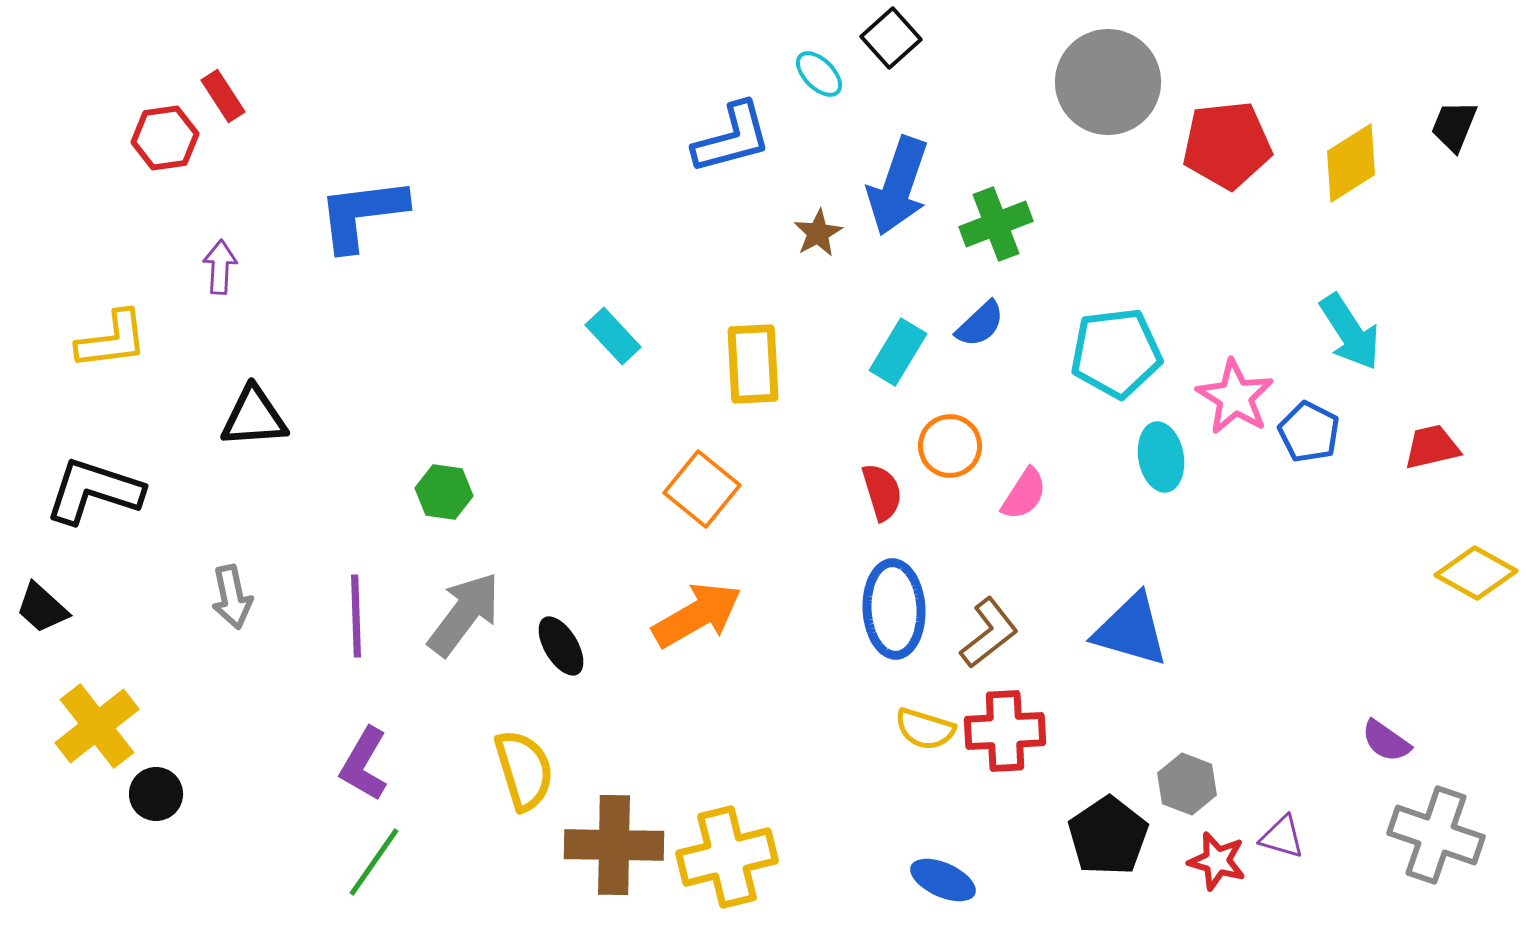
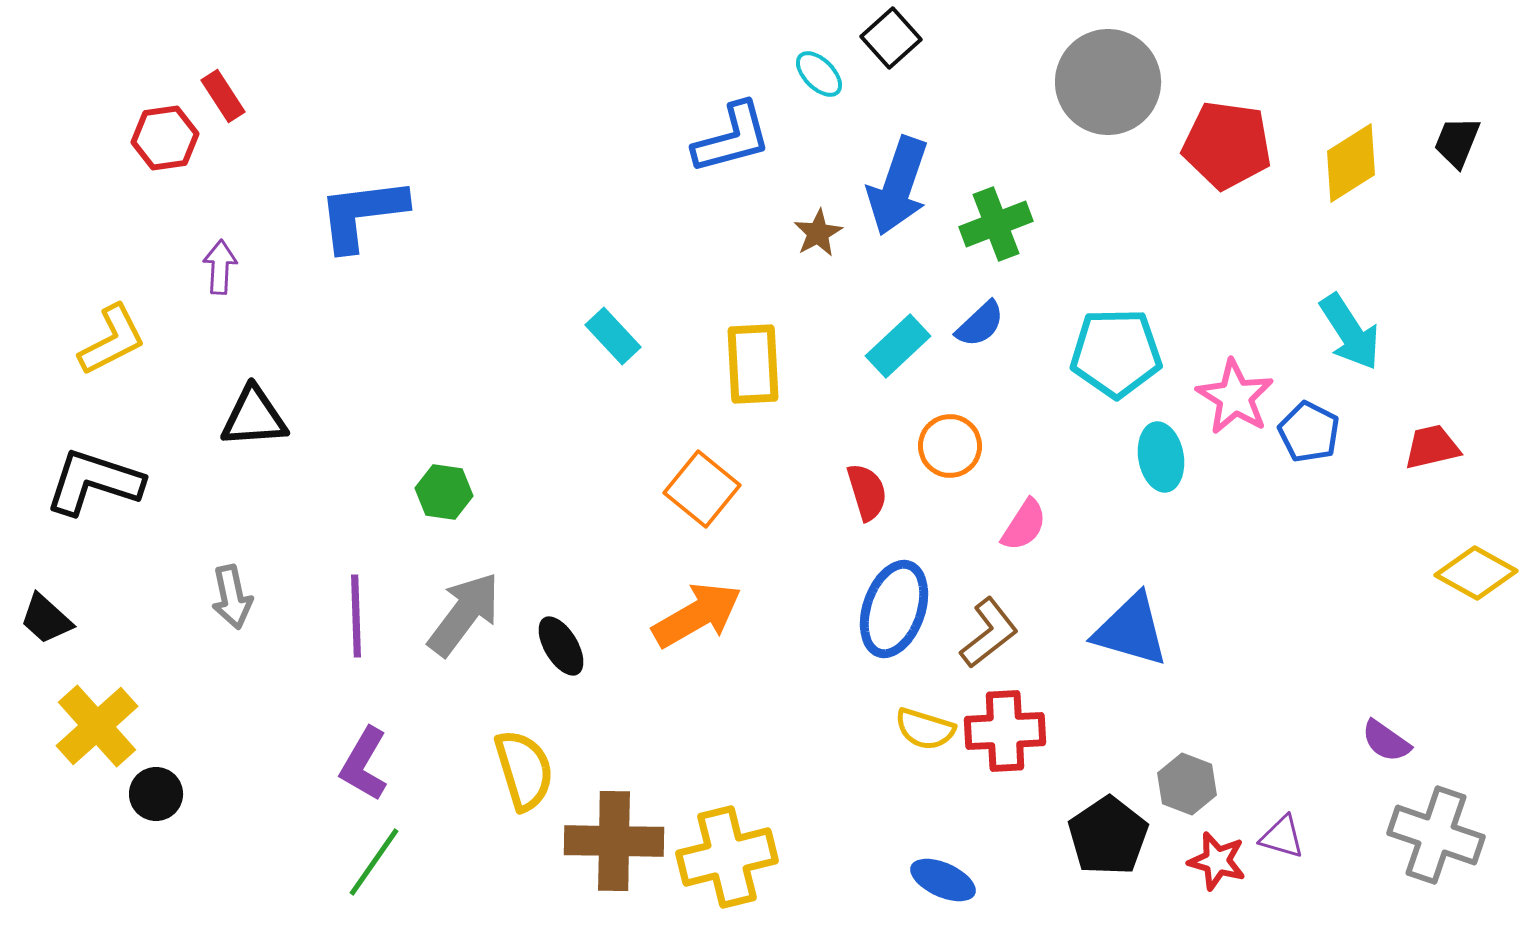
black trapezoid at (1454, 126): moved 3 px right, 16 px down
red pentagon at (1227, 145): rotated 14 degrees clockwise
yellow L-shape at (112, 340): rotated 20 degrees counterclockwise
cyan rectangle at (898, 352): moved 6 px up; rotated 16 degrees clockwise
cyan pentagon at (1116, 353): rotated 6 degrees clockwise
black L-shape at (94, 491): moved 9 px up
red semicircle at (882, 492): moved 15 px left
pink semicircle at (1024, 494): moved 31 px down
black trapezoid at (42, 608): moved 4 px right, 11 px down
blue ellipse at (894, 609): rotated 22 degrees clockwise
yellow cross at (97, 726): rotated 4 degrees counterclockwise
brown cross at (614, 845): moved 4 px up
